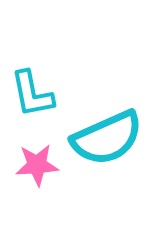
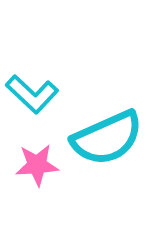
cyan L-shape: rotated 36 degrees counterclockwise
